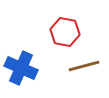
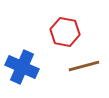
blue cross: moved 1 px right, 1 px up
